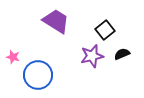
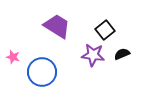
purple trapezoid: moved 1 px right, 5 px down
purple star: moved 1 px right, 1 px up; rotated 20 degrees clockwise
blue circle: moved 4 px right, 3 px up
